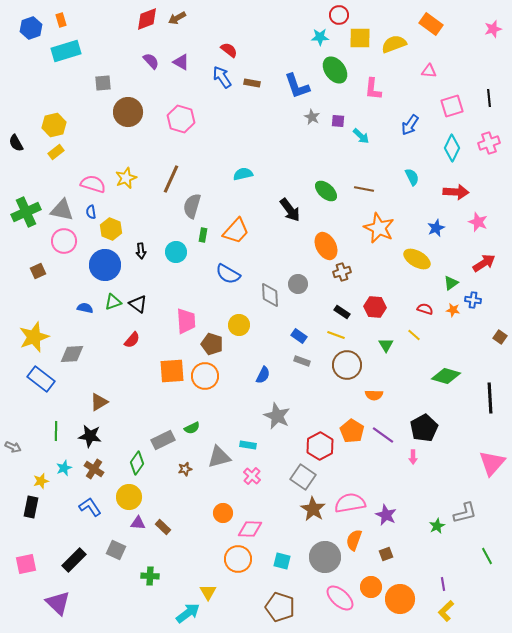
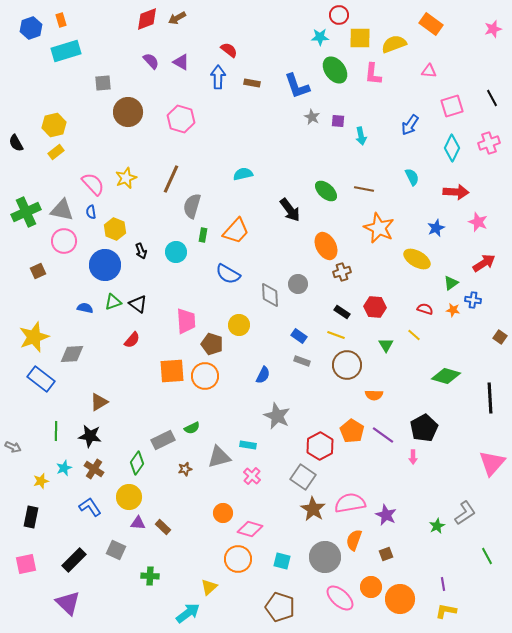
blue arrow at (222, 77): moved 4 px left; rotated 35 degrees clockwise
pink L-shape at (373, 89): moved 15 px up
black line at (489, 98): moved 3 px right; rotated 24 degrees counterclockwise
cyan arrow at (361, 136): rotated 36 degrees clockwise
pink semicircle at (93, 184): rotated 30 degrees clockwise
yellow hexagon at (111, 229): moved 4 px right
black arrow at (141, 251): rotated 14 degrees counterclockwise
black rectangle at (31, 507): moved 10 px down
gray L-shape at (465, 513): rotated 20 degrees counterclockwise
pink diamond at (250, 529): rotated 15 degrees clockwise
yellow triangle at (208, 592): moved 1 px right, 5 px up; rotated 18 degrees clockwise
purple triangle at (58, 603): moved 10 px right
yellow L-shape at (446, 611): rotated 55 degrees clockwise
